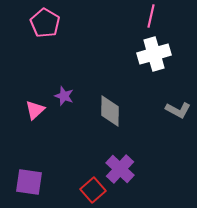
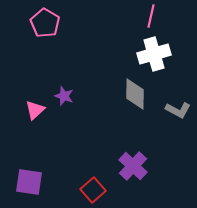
gray diamond: moved 25 px right, 17 px up
purple cross: moved 13 px right, 3 px up
